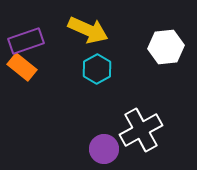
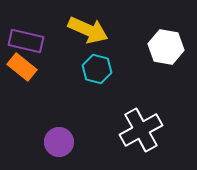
purple rectangle: rotated 32 degrees clockwise
white hexagon: rotated 16 degrees clockwise
cyan hexagon: rotated 16 degrees counterclockwise
purple circle: moved 45 px left, 7 px up
